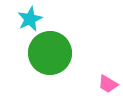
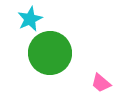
pink trapezoid: moved 7 px left, 1 px up; rotated 10 degrees clockwise
